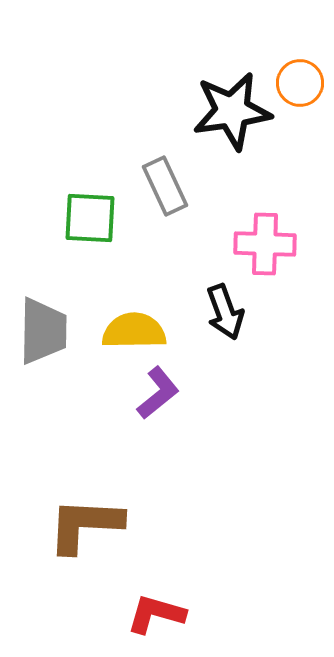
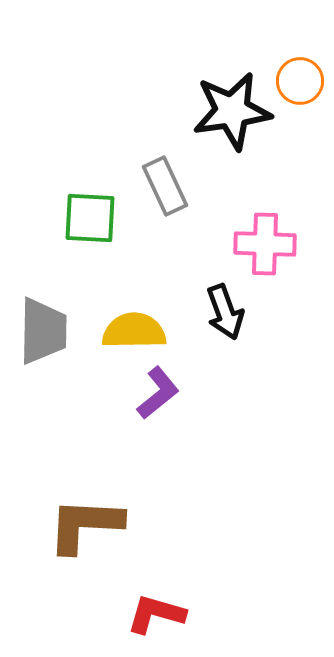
orange circle: moved 2 px up
